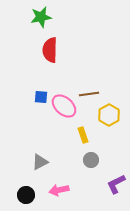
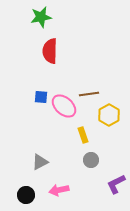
red semicircle: moved 1 px down
